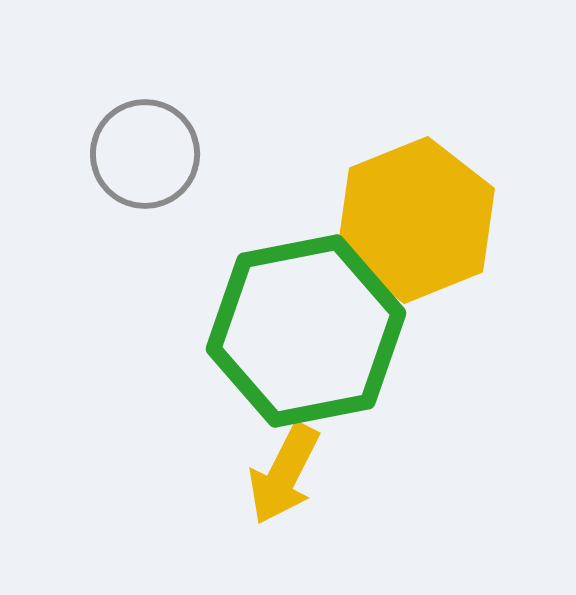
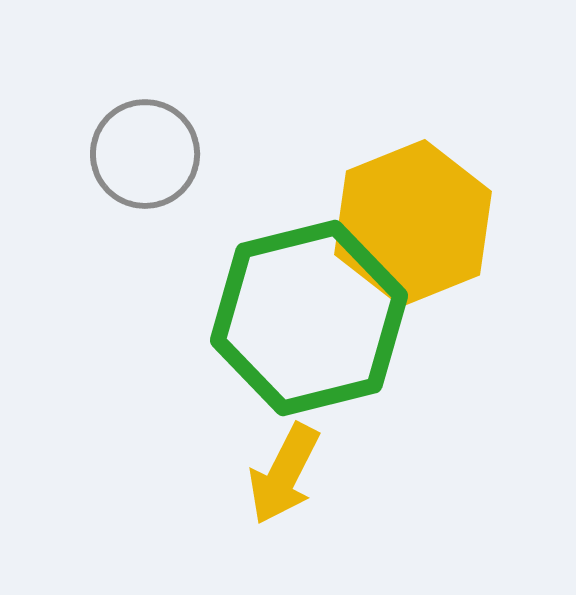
yellow hexagon: moved 3 px left, 3 px down
green hexagon: moved 3 px right, 13 px up; rotated 3 degrees counterclockwise
